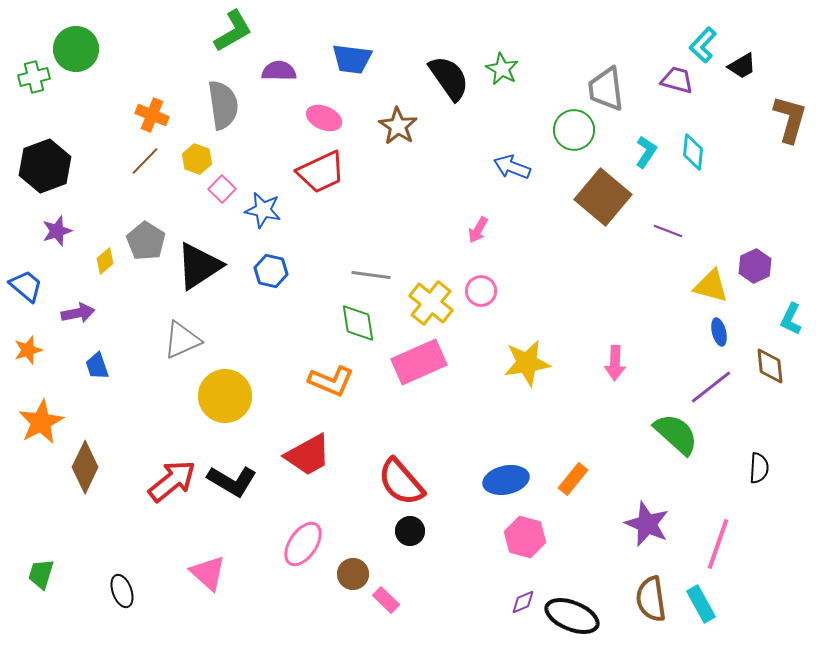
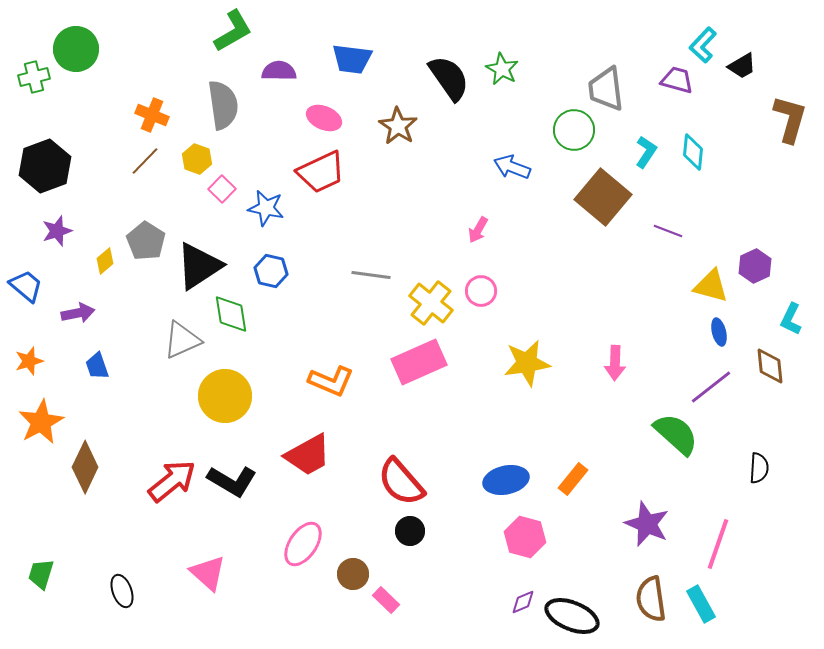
blue star at (263, 210): moved 3 px right, 2 px up
green diamond at (358, 323): moved 127 px left, 9 px up
orange star at (28, 350): moved 1 px right, 11 px down
